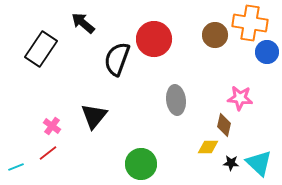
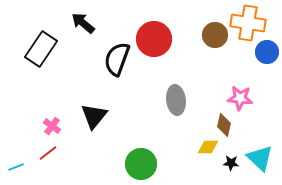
orange cross: moved 2 px left
cyan triangle: moved 1 px right, 5 px up
